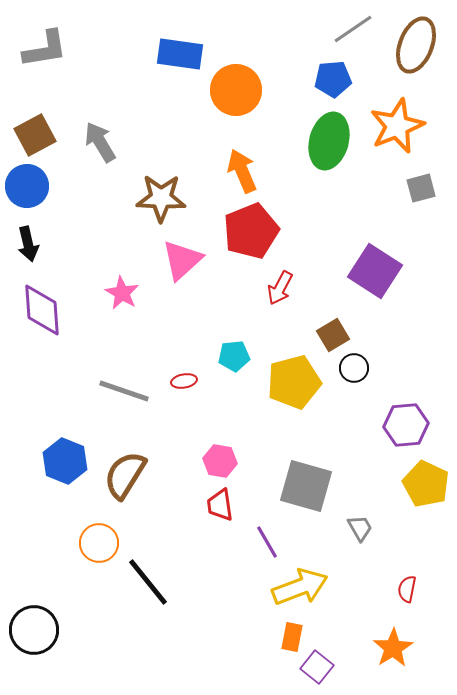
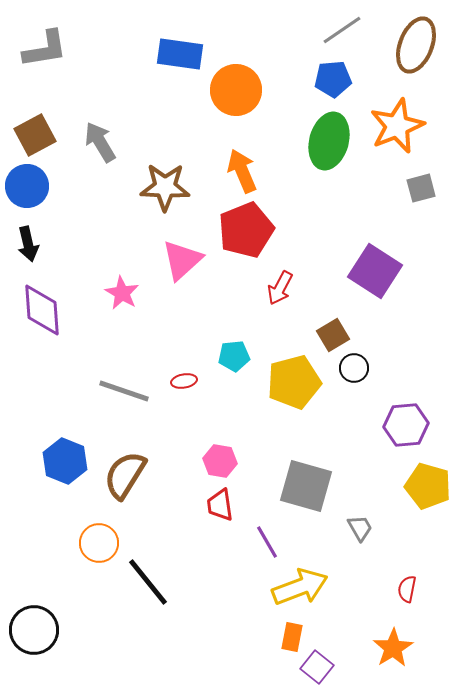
gray line at (353, 29): moved 11 px left, 1 px down
brown star at (161, 198): moved 4 px right, 11 px up
red pentagon at (251, 231): moved 5 px left, 1 px up
yellow pentagon at (426, 484): moved 2 px right, 2 px down; rotated 9 degrees counterclockwise
